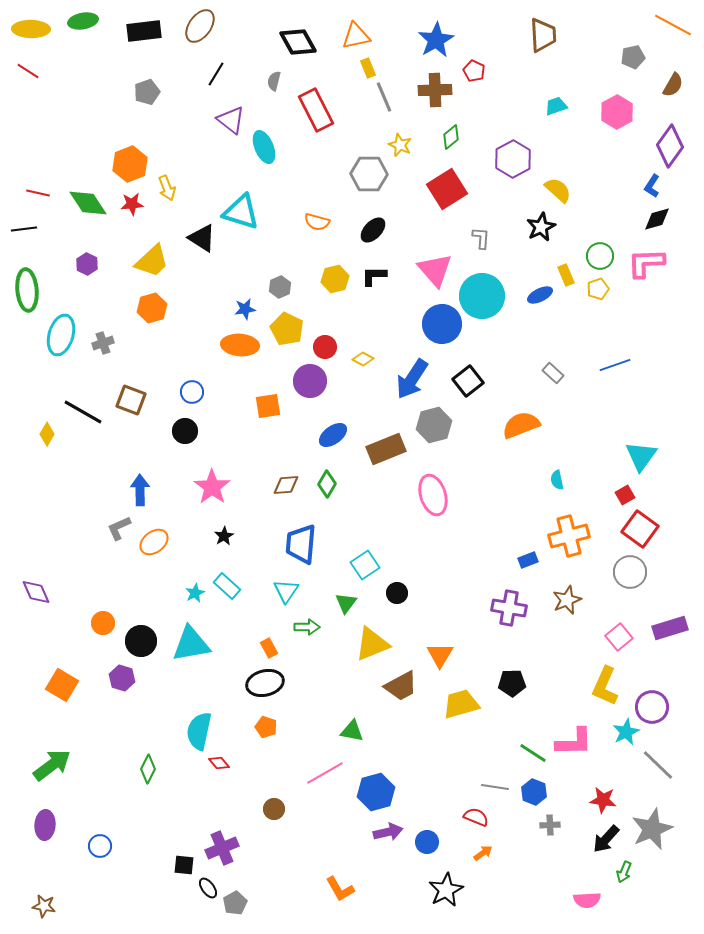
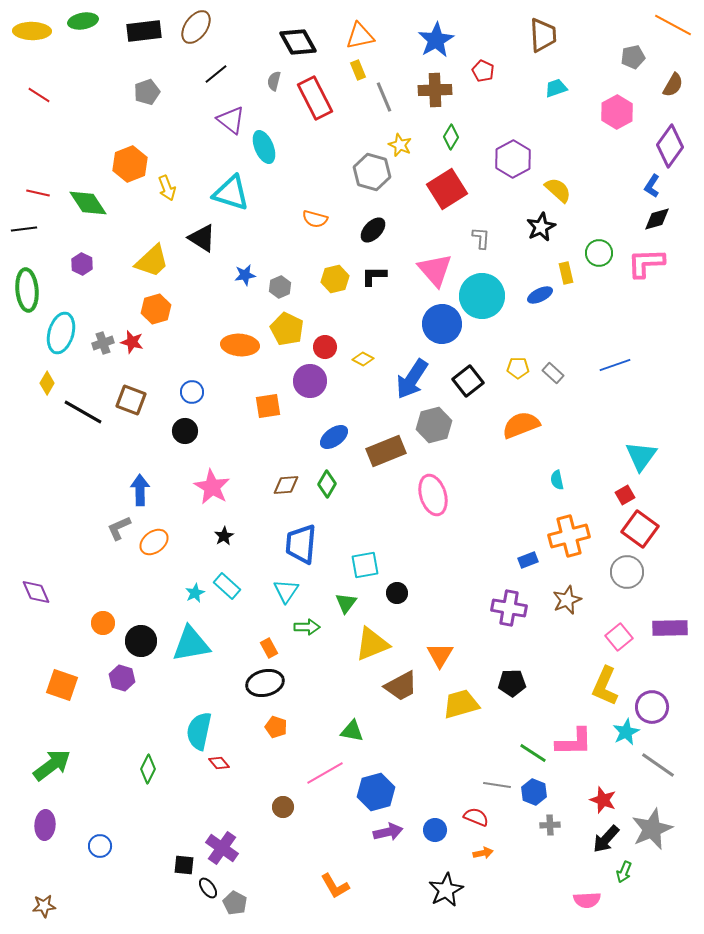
brown ellipse at (200, 26): moved 4 px left, 1 px down
yellow ellipse at (31, 29): moved 1 px right, 2 px down
orange triangle at (356, 36): moved 4 px right
yellow rectangle at (368, 68): moved 10 px left, 2 px down
red line at (28, 71): moved 11 px right, 24 px down
red pentagon at (474, 71): moved 9 px right
black line at (216, 74): rotated 20 degrees clockwise
cyan trapezoid at (556, 106): moved 18 px up
red rectangle at (316, 110): moved 1 px left, 12 px up
green diamond at (451, 137): rotated 20 degrees counterclockwise
gray hexagon at (369, 174): moved 3 px right, 2 px up; rotated 15 degrees clockwise
red star at (132, 204): moved 138 px down; rotated 20 degrees clockwise
cyan triangle at (241, 212): moved 10 px left, 19 px up
orange semicircle at (317, 222): moved 2 px left, 3 px up
green circle at (600, 256): moved 1 px left, 3 px up
purple hexagon at (87, 264): moved 5 px left
yellow rectangle at (566, 275): moved 2 px up; rotated 10 degrees clockwise
yellow pentagon at (598, 289): moved 80 px left, 79 px down; rotated 20 degrees clockwise
orange hexagon at (152, 308): moved 4 px right, 1 px down
blue star at (245, 309): moved 34 px up
cyan ellipse at (61, 335): moved 2 px up
yellow diamond at (47, 434): moved 51 px up
blue ellipse at (333, 435): moved 1 px right, 2 px down
brown rectangle at (386, 449): moved 2 px down
pink star at (212, 487): rotated 6 degrees counterclockwise
cyan square at (365, 565): rotated 24 degrees clockwise
gray circle at (630, 572): moved 3 px left
purple rectangle at (670, 628): rotated 16 degrees clockwise
orange square at (62, 685): rotated 12 degrees counterclockwise
orange pentagon at (266, 727): moved 10 px right
gray line at (658, 765): rotated 9 degrees counterclockwise
gray line at (495, 787): moved 2 px right, 2 px up
red star at (603, 800): rotated 12 degrees clockwise
brown circle at (274, 809): moved 9 px right, 2 px up
blue circle at (427, 842): moved 8 px right, 12 px up
purple cross at (222, 848): rotated 32 degrees counterclockwise
orange arrow at (483, 853): rotated 24 degrees clockwise
orange L-shape at (340, 889): moved 5 px left, 3 px up
gray pentagon at (235, 903): rotated 15 degrees counterclockwise
brown star at (44, 906): rotated 15 degrees counterclockwise
